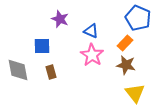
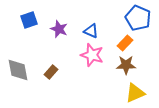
purple star: moved 1 px left, 10 px down
blue square: moved 13 px left, 26 px up; rotated 18 degrees counterclockwise
pink star: rotated 15 degrees counterclockwise
brown star: rotated 12 degrees counterclockwise
brown rectangle: rotated 56 degrees clockwise
yellow triangle: rotated 45 degrees clockwise
